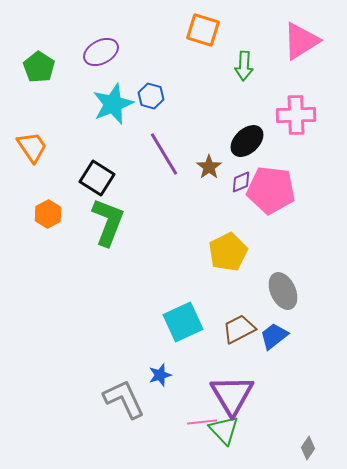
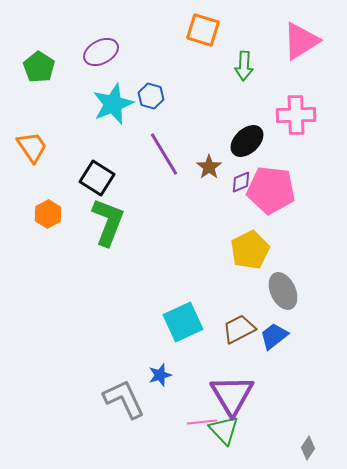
yellow pentagon: moved 22 px right, 2 px up
